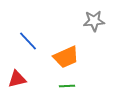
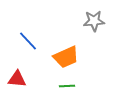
red triangle: rotated 18 degrees clockwise
